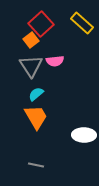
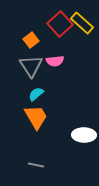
red square: moved 19 px right
